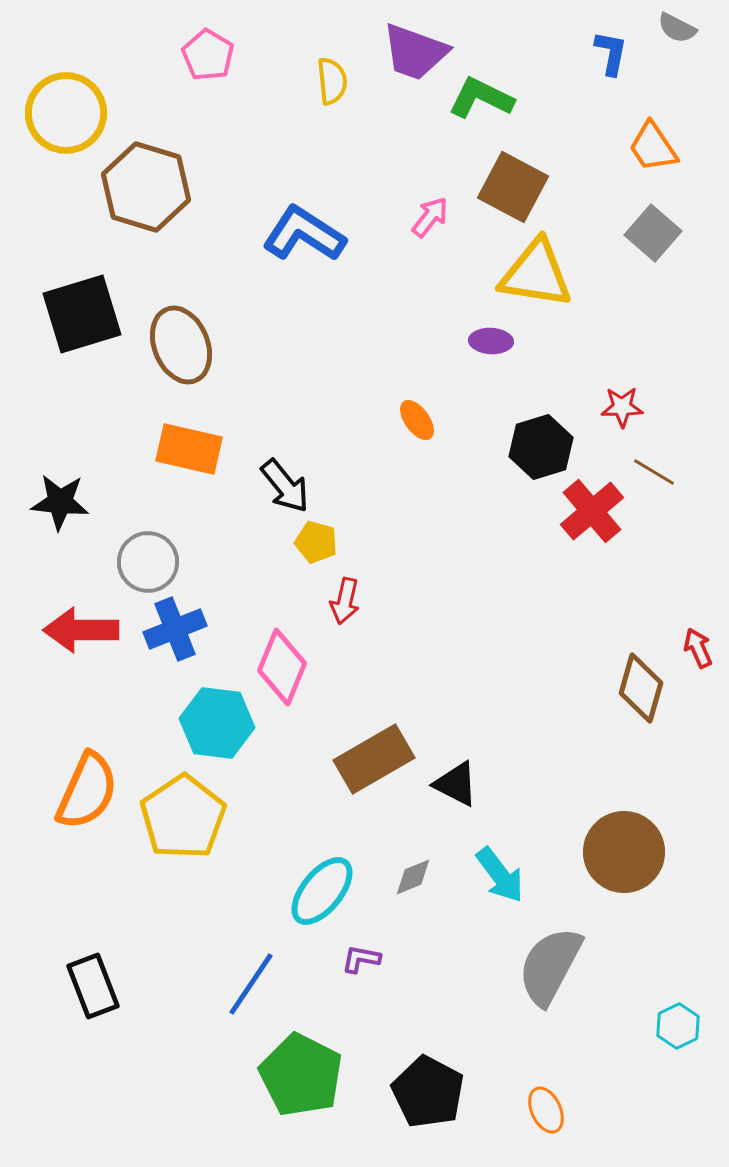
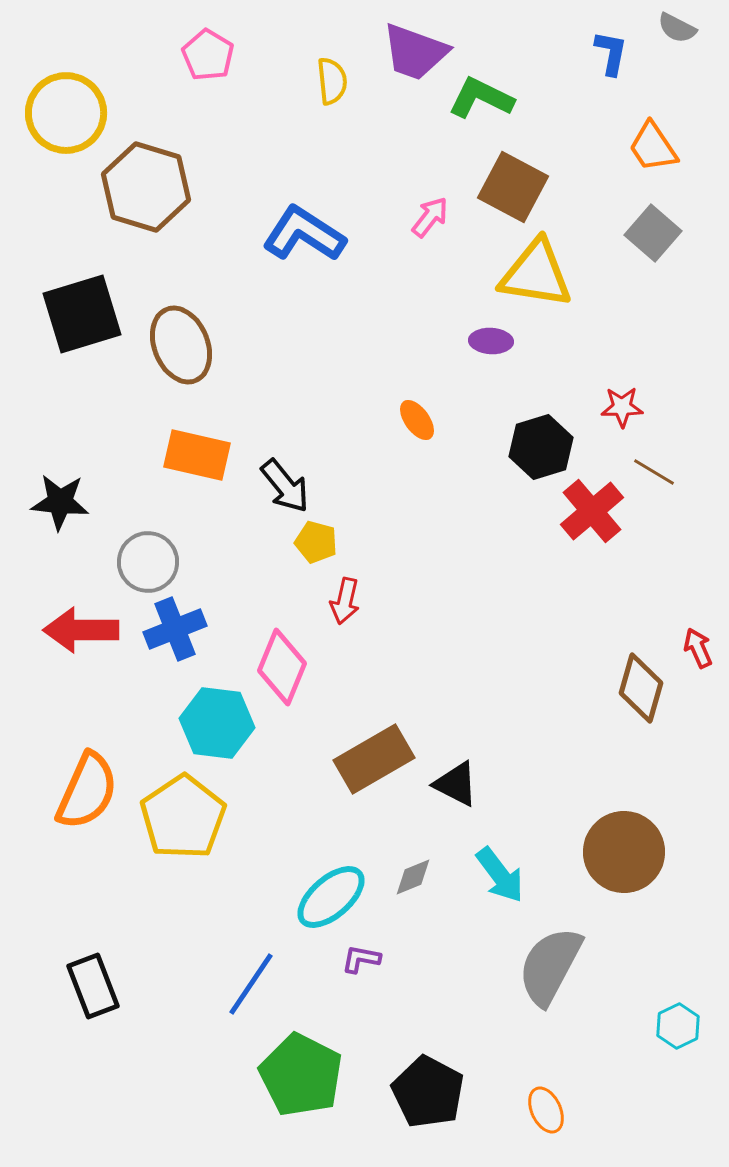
orange rectangle at (189, 449): moved 8 px right, 6 px down
cyan ellipse at (322, 891): moved 9 px right, 6 px down; rotated 10 degrees clockwise
